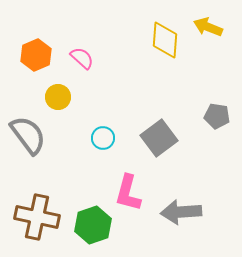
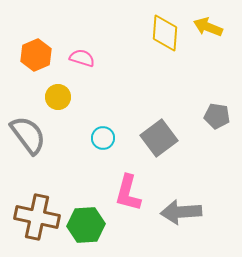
yellow diamond: moved 7 px up
pink semicircle: rotated 25 degrees counterclockwise
green hexagon: moved 7 px left; rotated 15 degrees clockwise
